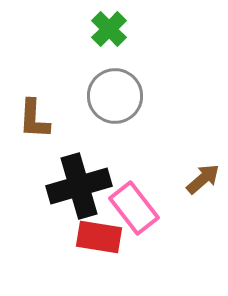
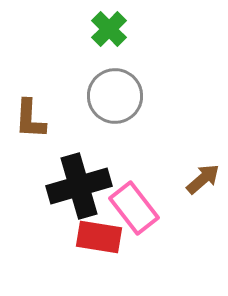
brown L-shape: moved 4 px left
